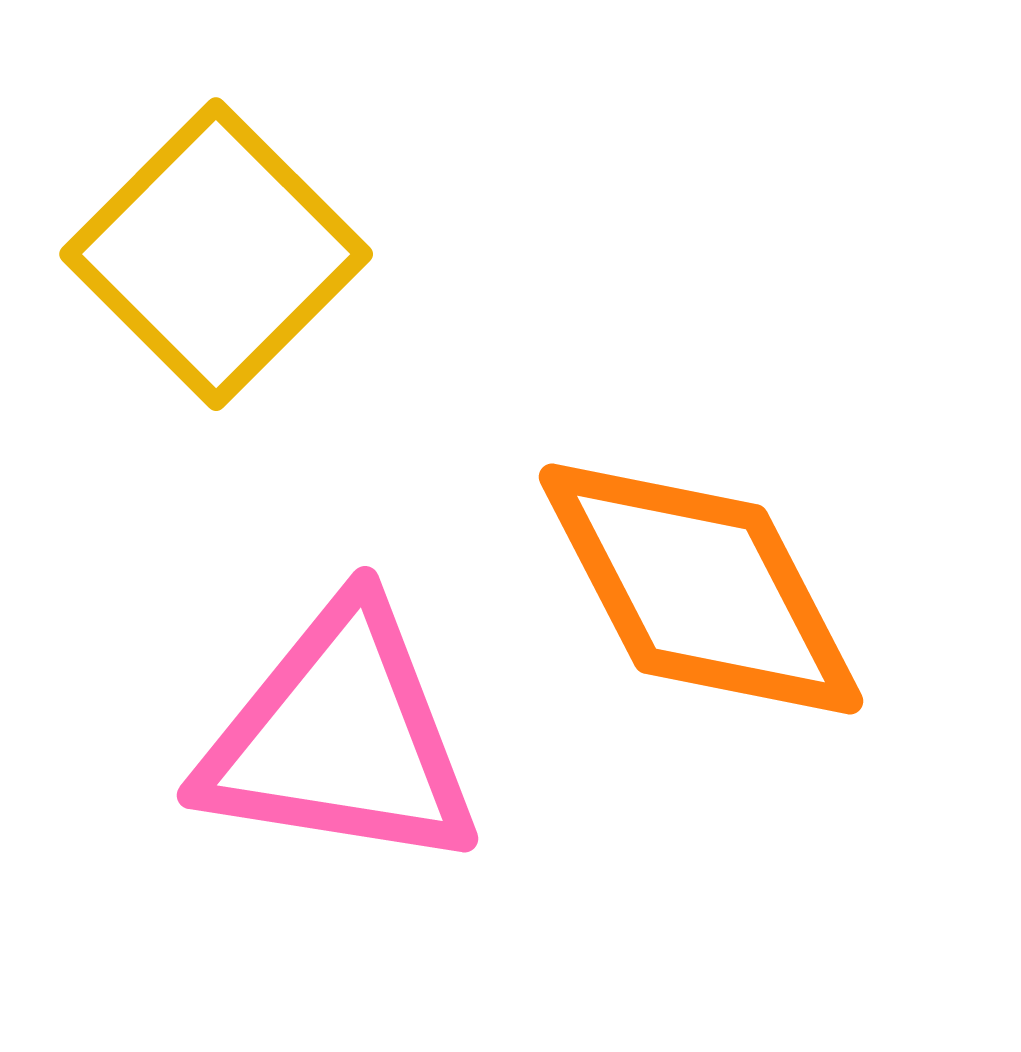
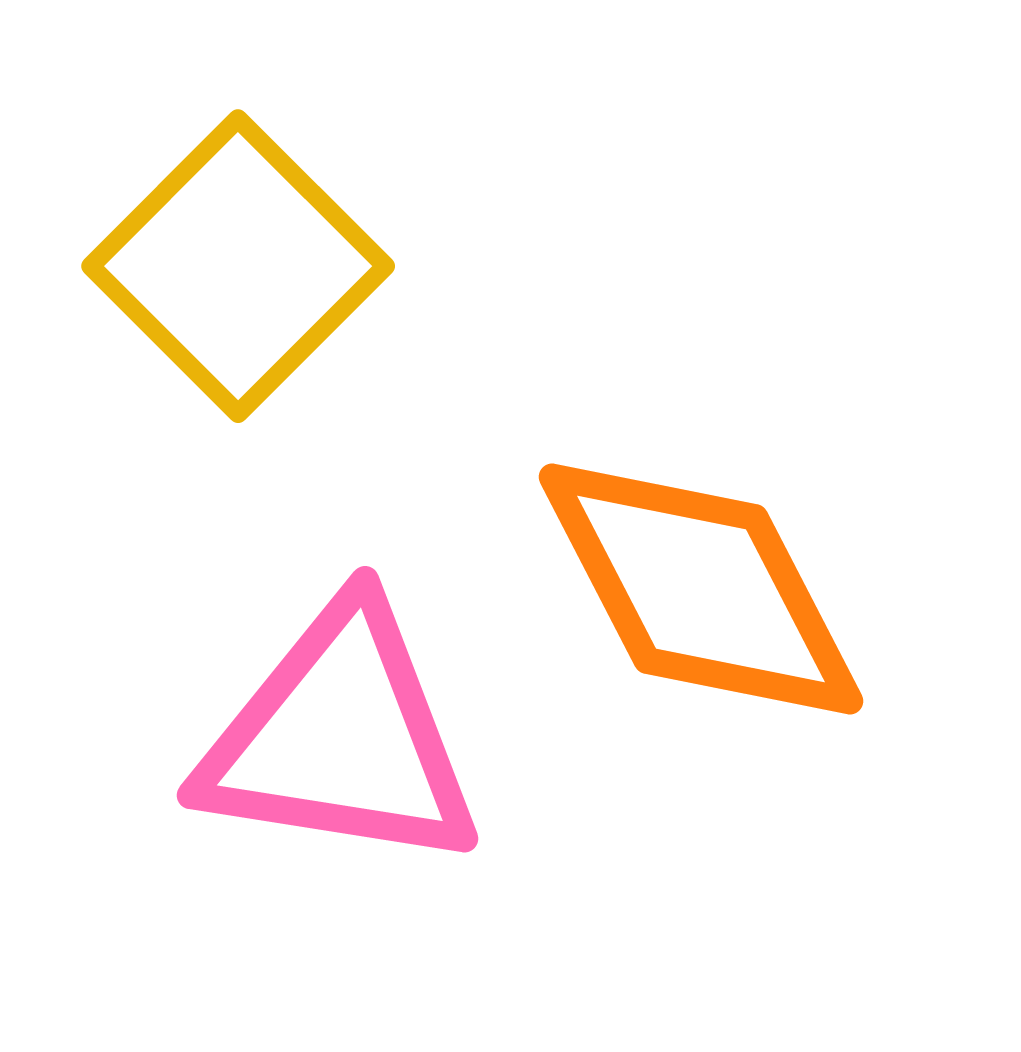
yellow square: moved 22 px right, 12 px down
